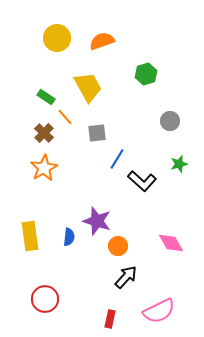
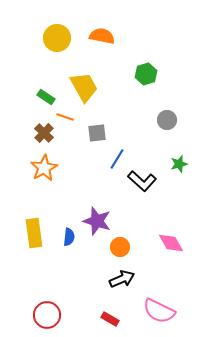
orange semicircle: moved 5 px up; rotated 30 degrees clockwise
yellow trapezoid: moved 4 px left
orange line: rotated 30 degrees counterclockwise
gray circle: moved 3 px left, 1 px up
yellow rectangle: moved 4 px right, 3 px up
orange circle: moved 2 px right, 1 px down
black arrow: moved 4 px left, 2 px down; rotated 25 degrees clockwise
red circle: moved 2 px right, 16 px down
pink semicircle: rotated 52 degrees clockwise
red rectangle: rotated 72 degrees counterclockwise
